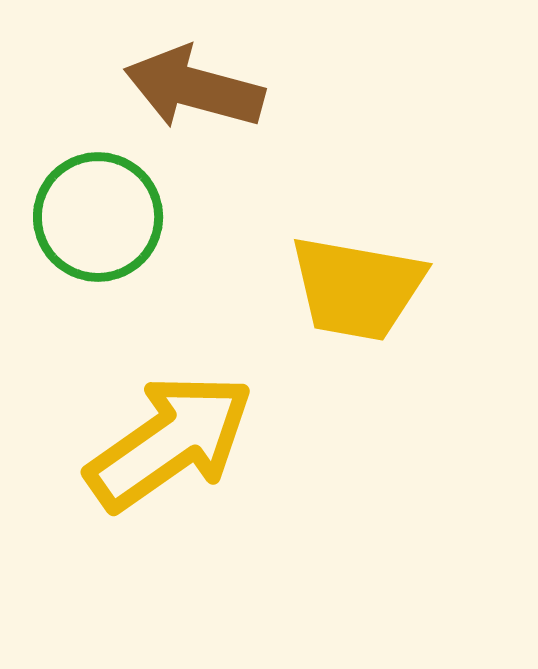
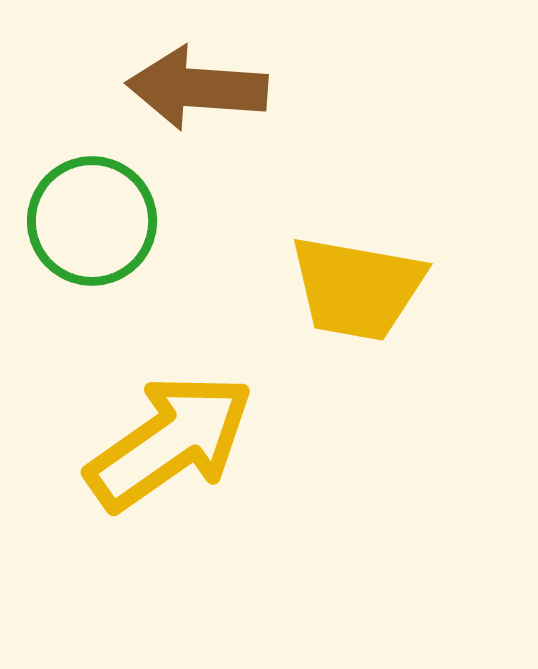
brown arrow: moved 3 px right; rotated 11 degrees counterclockwise
green circle: moved 6 px left, 4 px down
